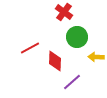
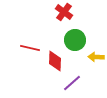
green circle: moved 2 px left, 3 px down
red line: rotated 42 degrees clockwise
purple line: moved 1 px down
